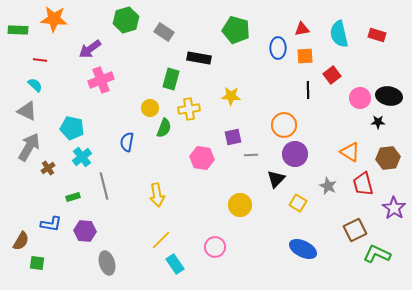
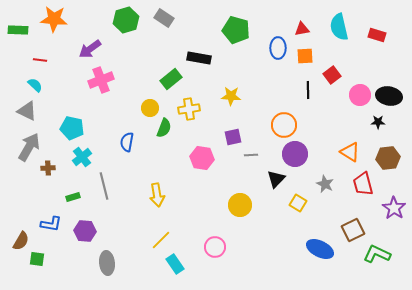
gray rectangle at (164, 32): moved 14 px up
cyan semicircle at (339, 34): moved 7 px up
green rectangle at (171, 79): rotated 35 degrees clockwise
pink circle at (360, 98): moved 3 px up
brown cross at (48, 168): rotated 32 degrees clockwise
gray star at (328, 186): moved 3 px left, 2 px up
brown square at (355, 230): moved 2 px left
blue ellipse at (303, 249): moved 17 px right
green square at (37, 263): moved 4 px up
gray ellipse at (107, 263): rotated 10 degrees clockwise
